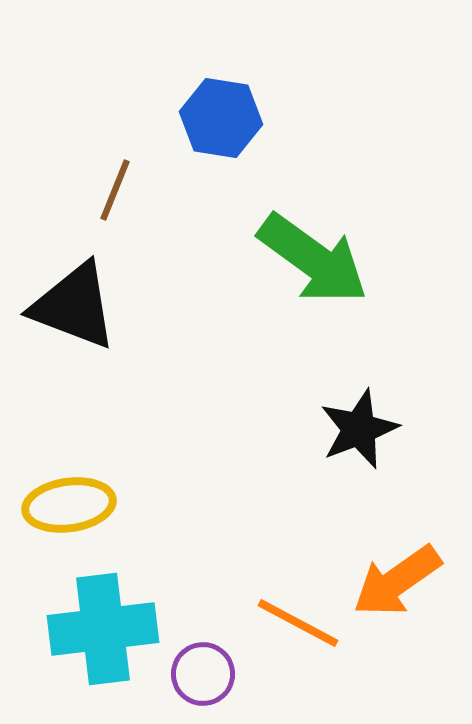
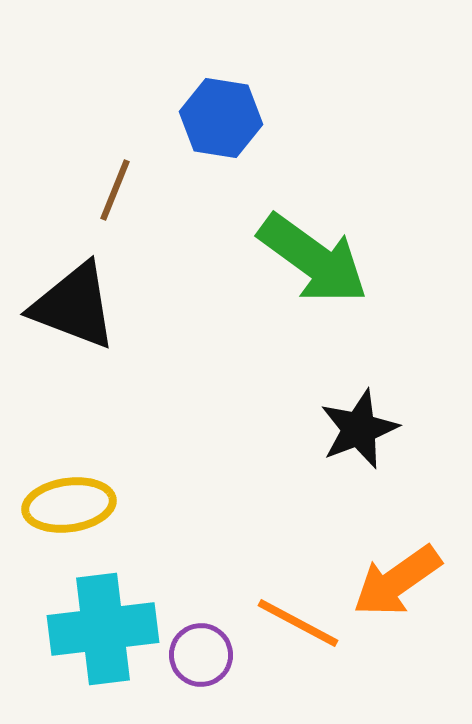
purple circle: moved 2 px left, 19 px up
